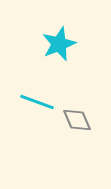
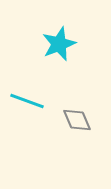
cyan line: moved 10 px left, 1 px up
